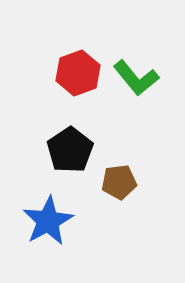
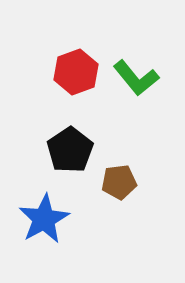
red hexagon: moved 2 px left, 1 px up
blue star: moved 4 px left, 2 px up
